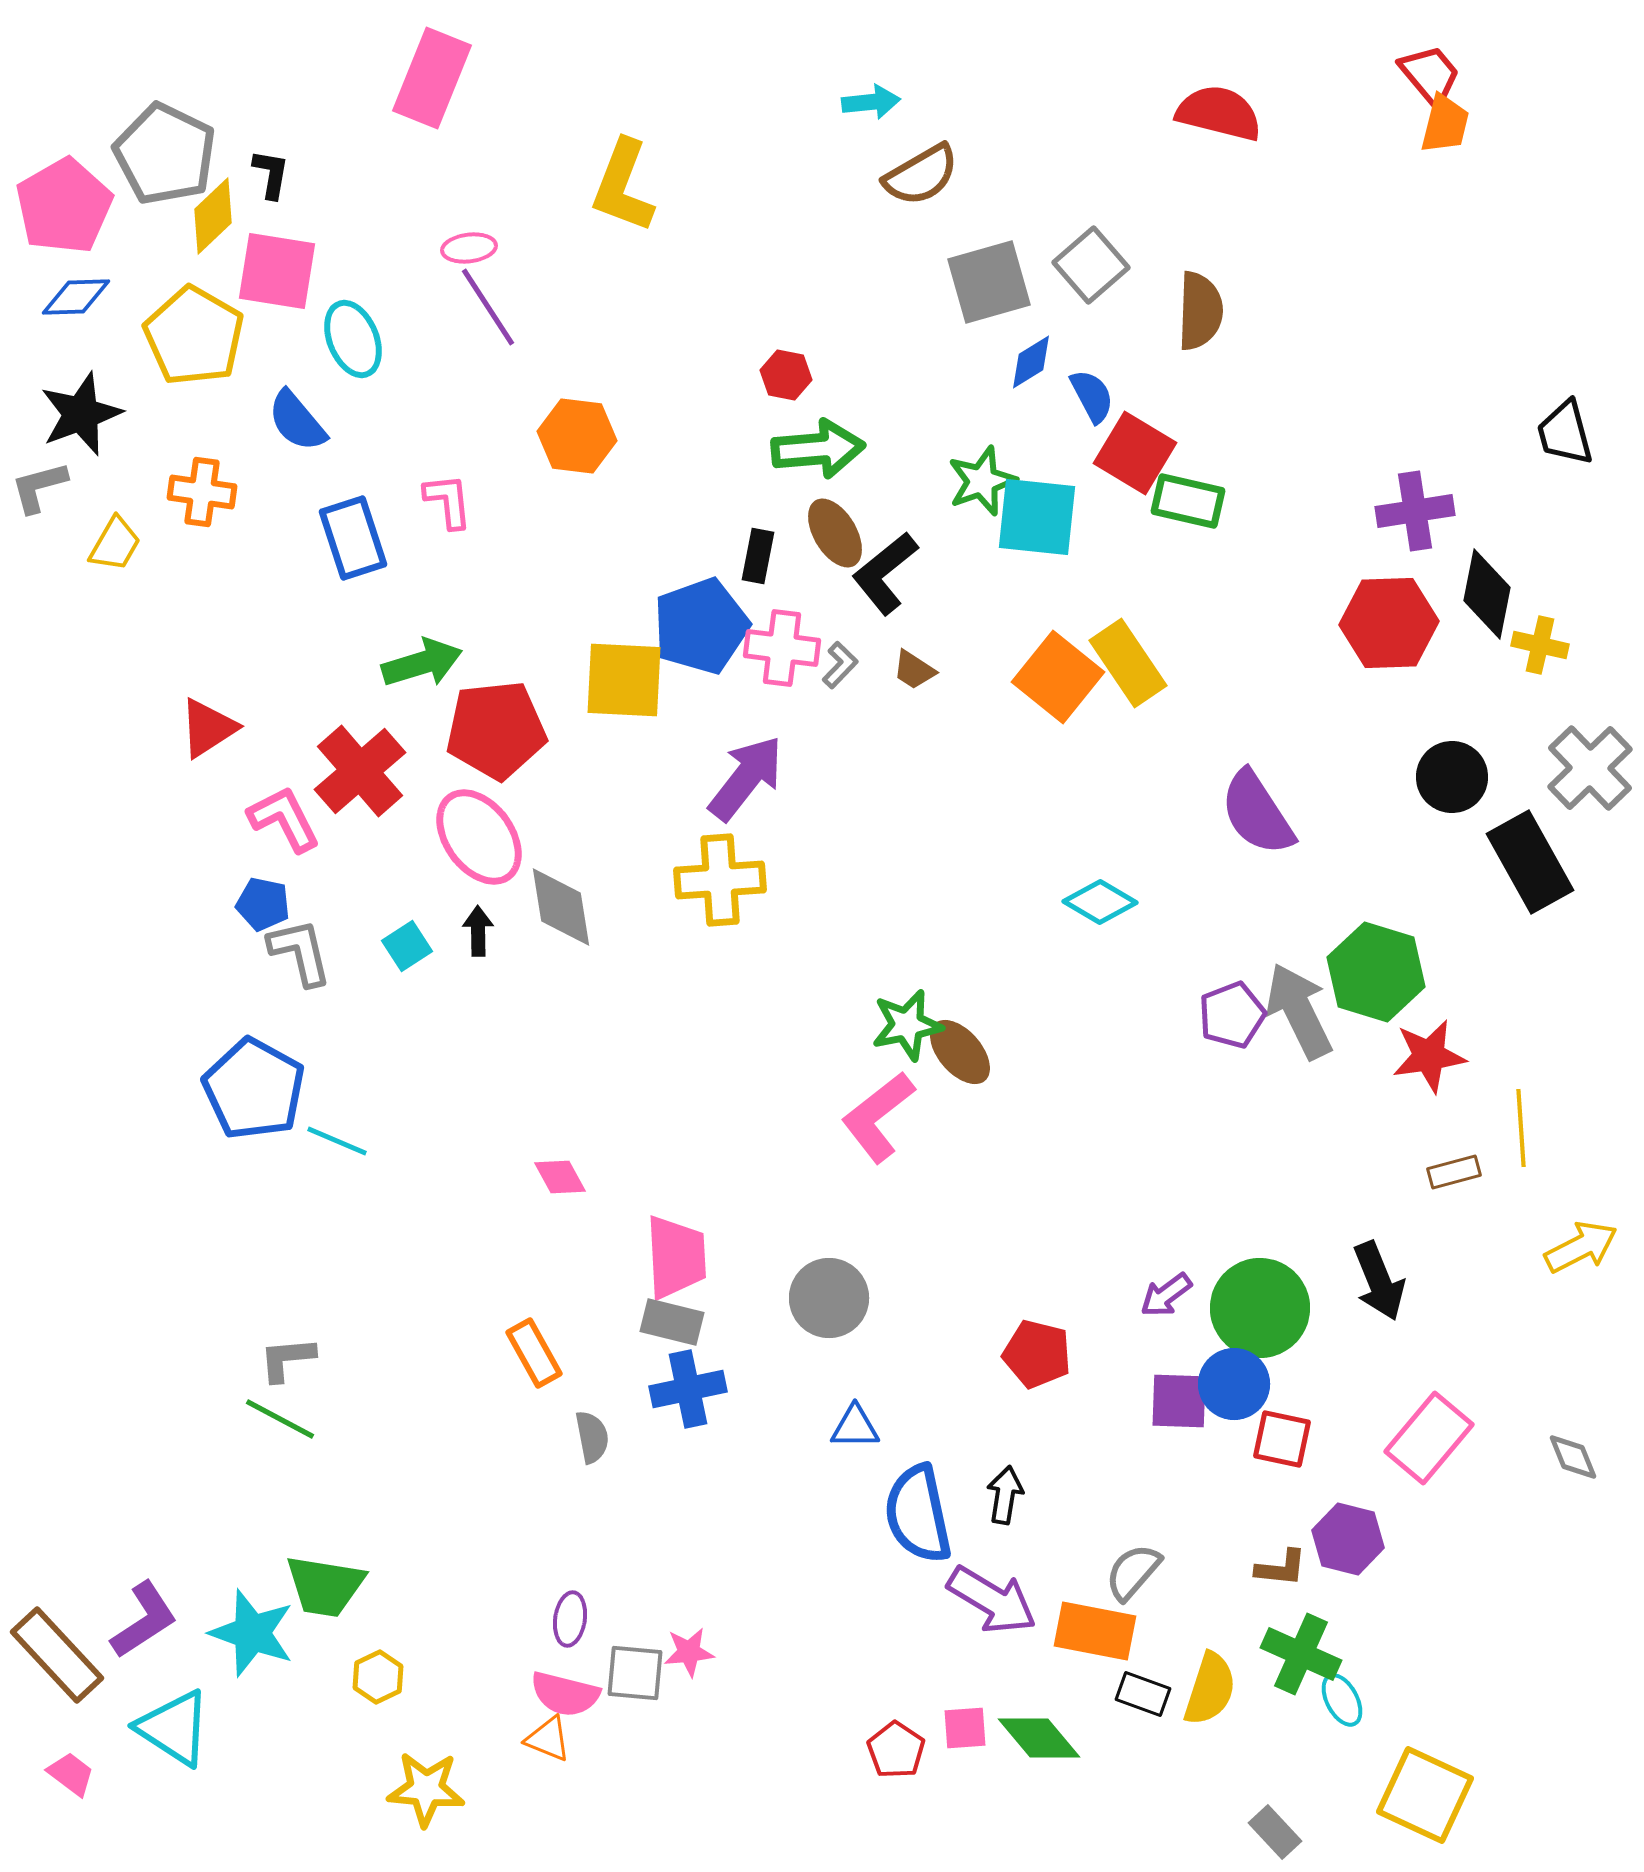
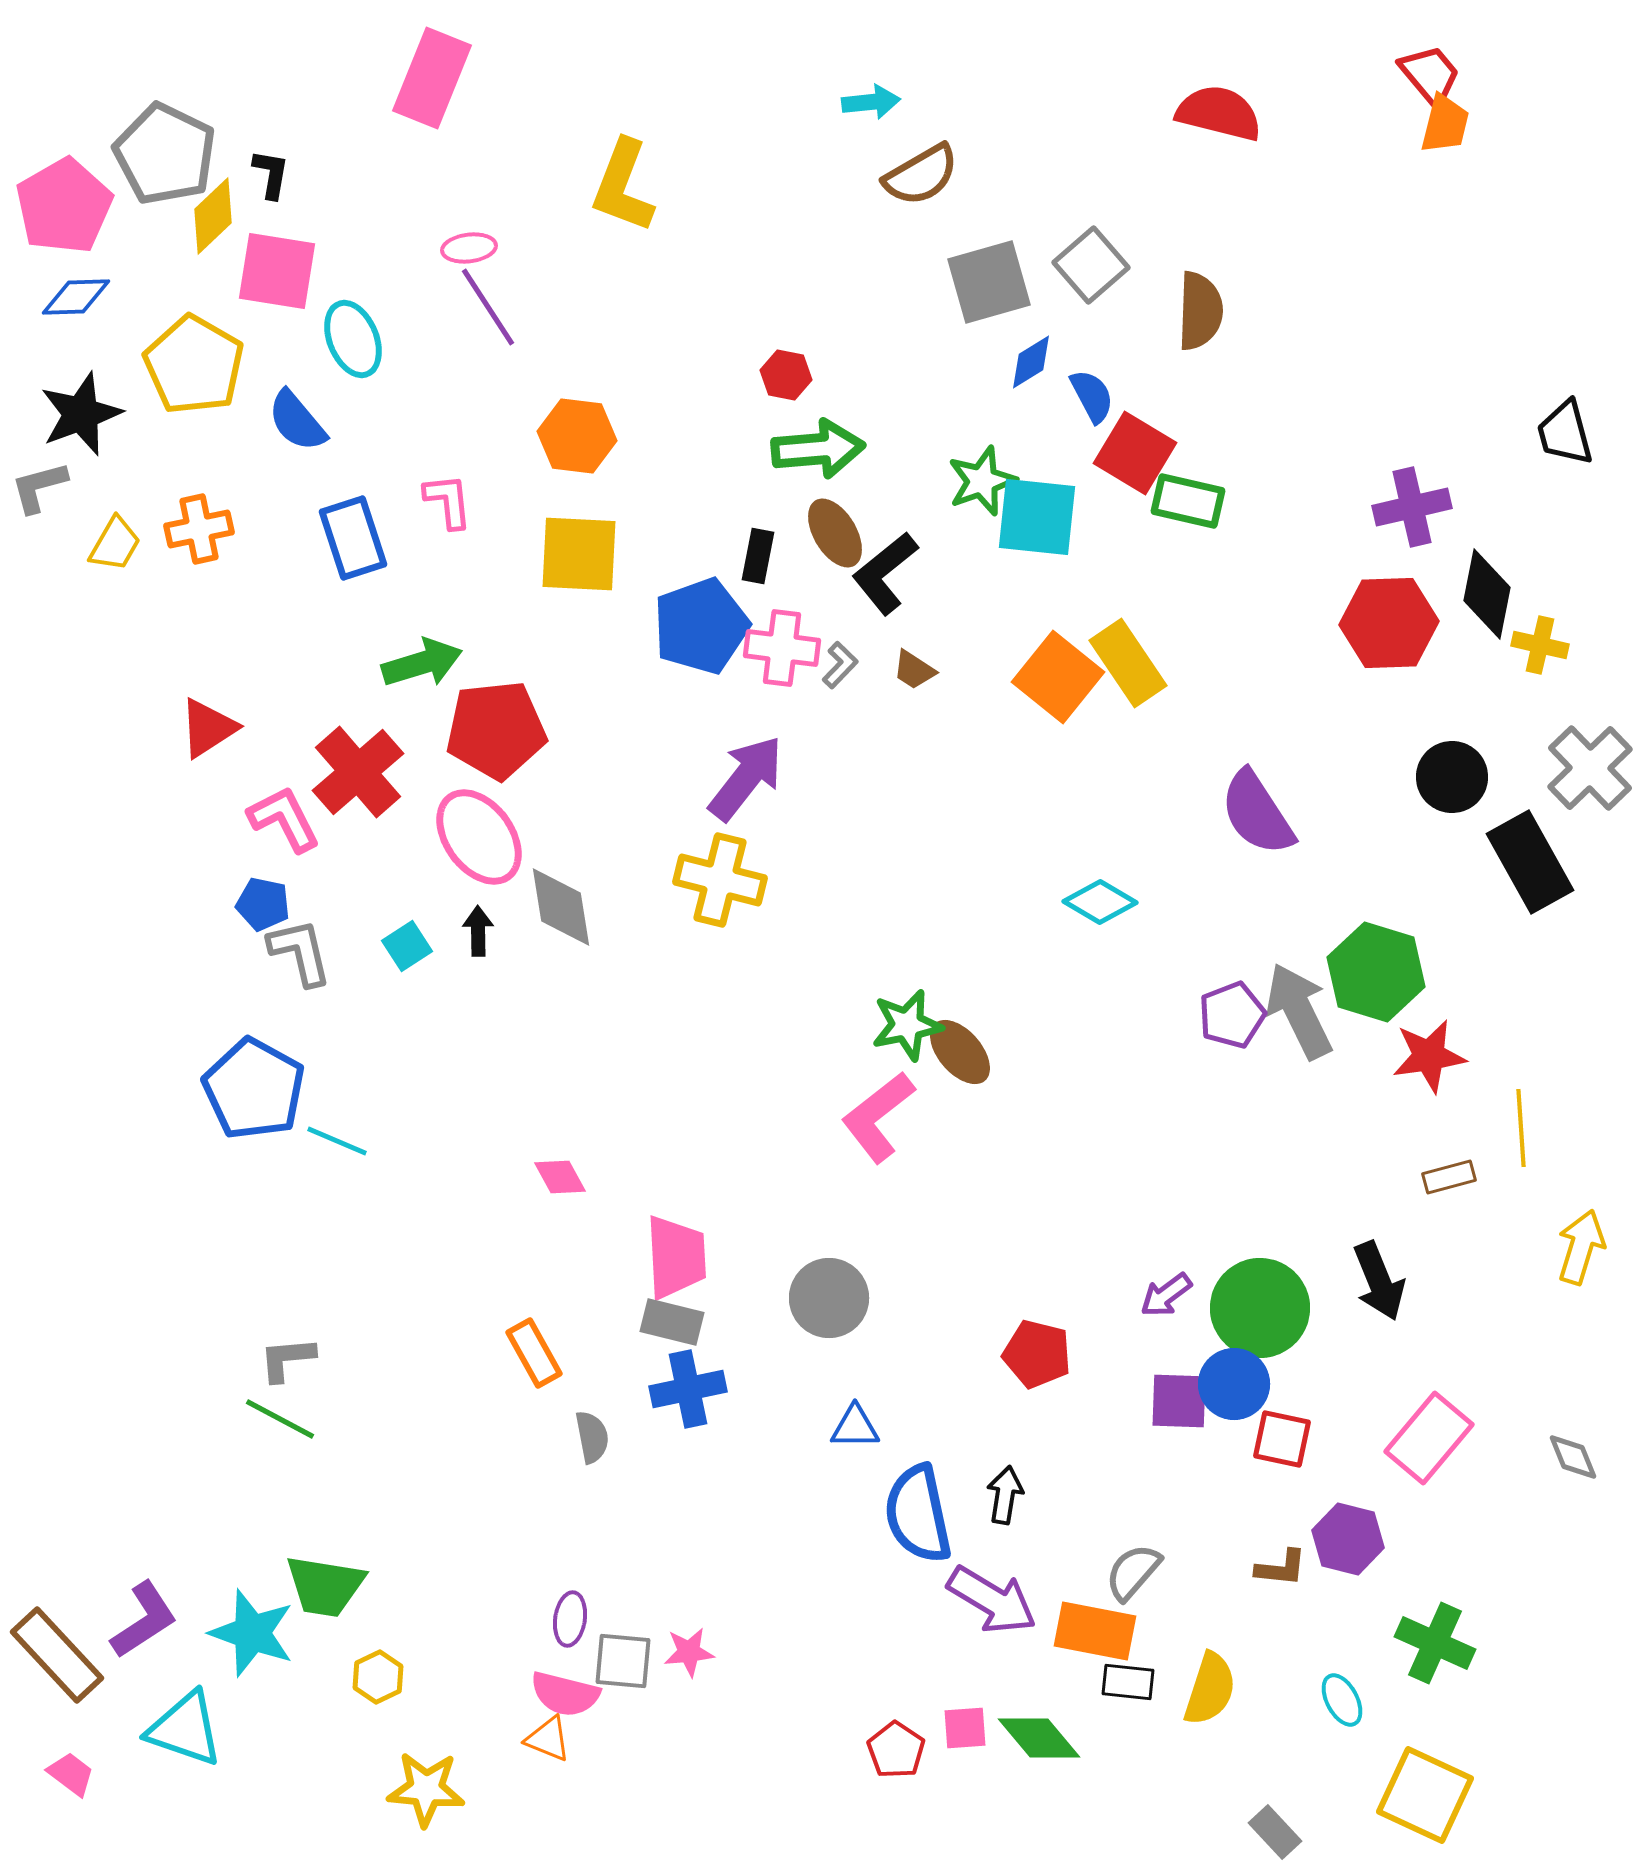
yellow pentagon at (194, 336): moved 29 px down
orange cross at (202, 492): moved 3 px left, 37 px down; rotated 20 degrees counterclockwise
purple cross at (1415, 511): moved 3 px left, 4 px up; rotated 4 degrees counterclockwise
yellow square at (624, 680): moved 45 px left, 126 px up
red cross at (360, 771): moved 2 px left, 1 px down
yellow cross at (720, 880): rotated 18 degrees clockwise
brown rectangle at (1454, 1172): moved 5 px left, 5 px down
yellow arrow at (1581, 1247): rotated 46 degrees counterclockwise
green cross at (1301, 1654): moved 134 px right, 11 px up
gray square at (635, 1673): moved 12 px left, 12 px up
black rectangle at (1143, 1694): moved 15 px left, 12 px up; rotated 14 degrees counterclockwise
cyan triangle at (174, 1728): moved 11 px right, 1 px down; rotated 14 degrees counterclockwise
